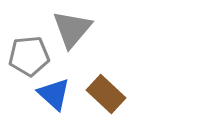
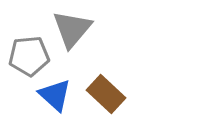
blue triangle: moved 1 px right, 1 px down
